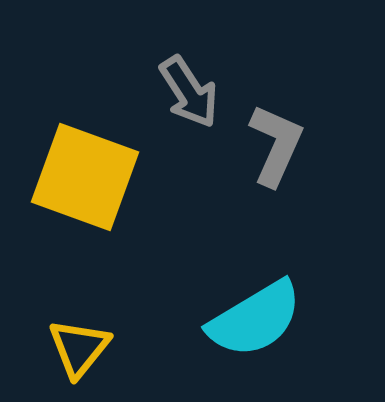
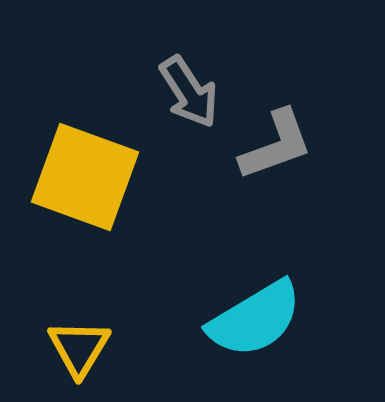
gray L-shape: rotated 46 degrees clockwise
yellow triangle: rotated 8 degrees counterclockwise
